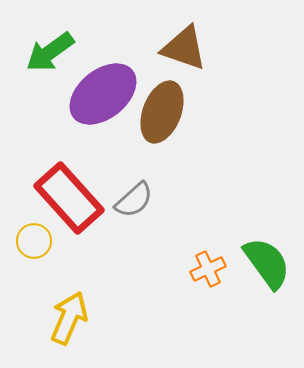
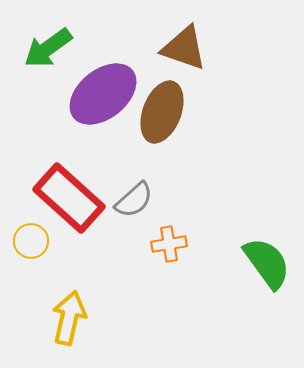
green arrow: moved 2 px left, 4 px up
red rectangle: rotated 6 degrees counterclockwise
yellow circle: moved 3 px left
orange cross: moved 39 px left, 25 px up; rotated 16 degrees clockwise
yellow arrow: rotated 10 degrees counterclockwise
